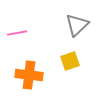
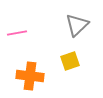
orange cross: moved 1 px right, 1 px down
